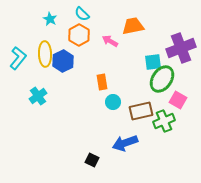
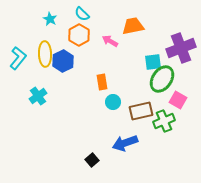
black square: rotated 24 degrees clockwise
